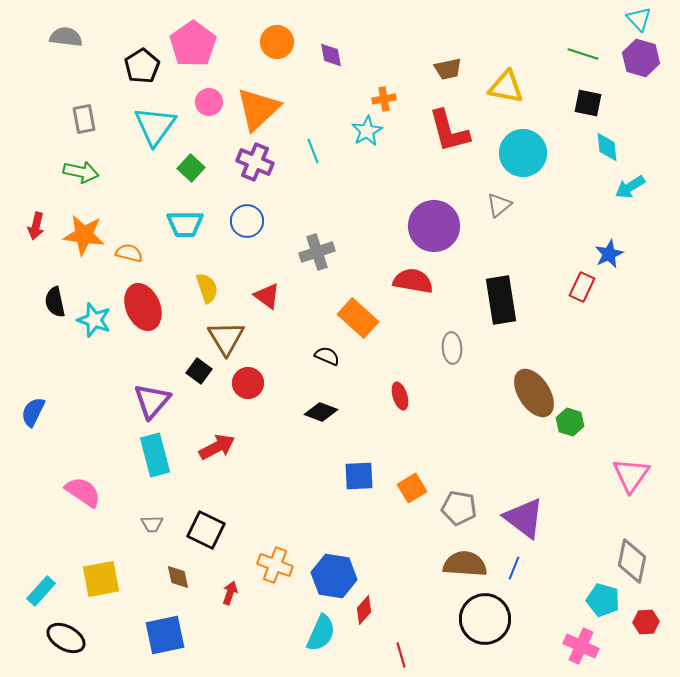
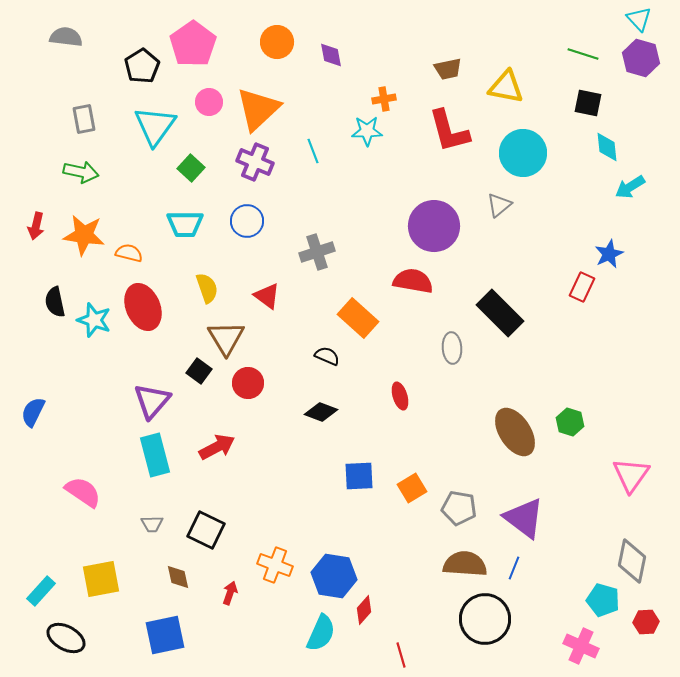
cyan star at (367, 131): rotated 28 degrees clockwise
black rectangle at (501, 300): moved 1 px left, 13 px down; rotated 36 degrees counterclockwise
brown ellipse at (534, 393): moved 19 px left, 39 px down
